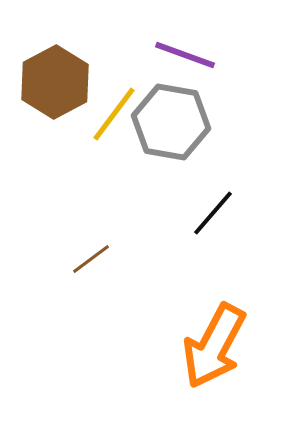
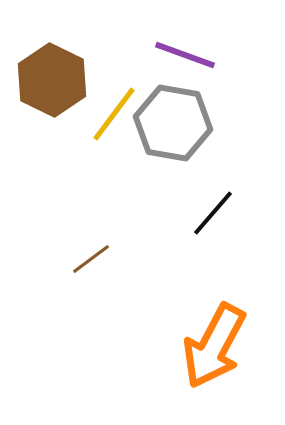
brown hexagon: moved 3 px left, 2 px up; rotated 6 degrees counterclockwise
gray hexagon: moved 2 px right, 1 px down
